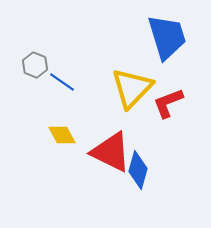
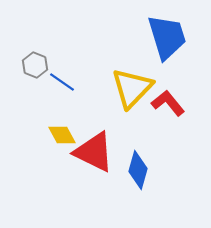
red L-shape: rotated 72 degrees clockwise
red triangle: moved 17 px left
